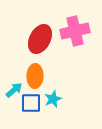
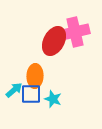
pink cross: moved 1 px down
red ellipse: moved 14 px right, 2 px down
cyan star: rotated 30 degrees counterclockwise
blue square: moved 9 px up
